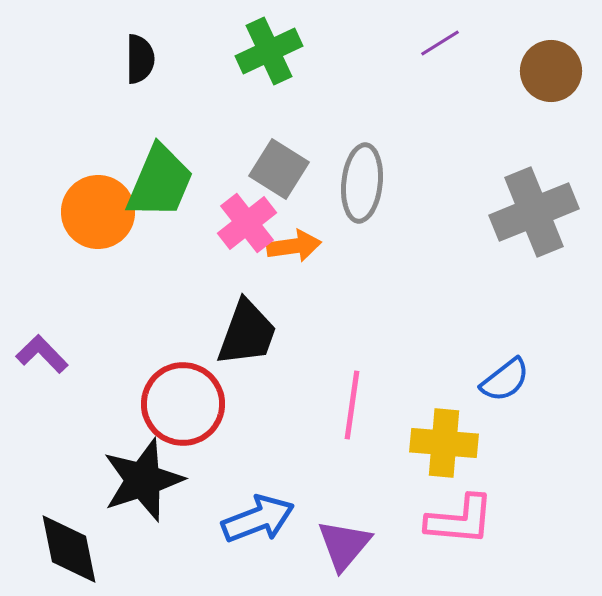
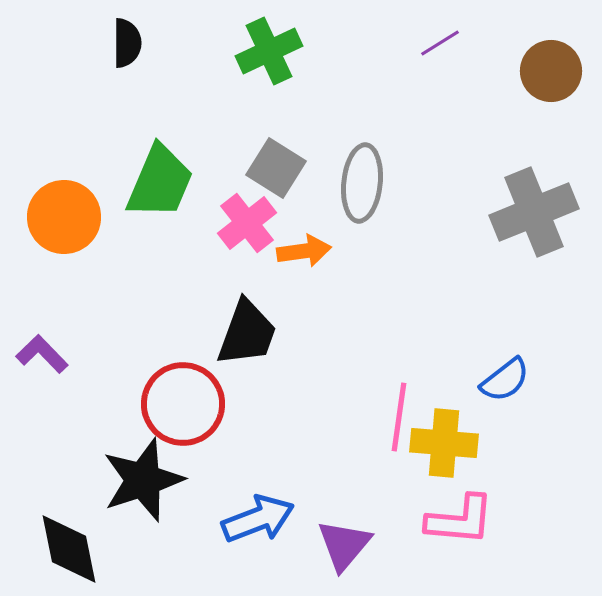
black semicircle: moved 13 px left, 16 px up
gray square: moved 3 px left, 1 px up
orange circle: moved 34 px left, 5 px down
orange arrow: moved 10 px right, 5 px down
pink line: moved 47 px right, 12 px down
